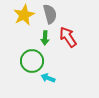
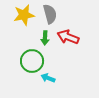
yellow star: rotated 15 degrees clockwise
red arrow: rotated 35 degrees counterclockwise
